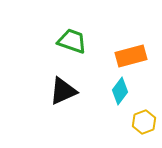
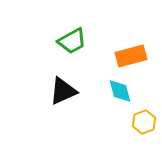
green trapezoid: rotated 132 degrees clockwise
cyan diamond: rotated 52 degrees counterclockwise
